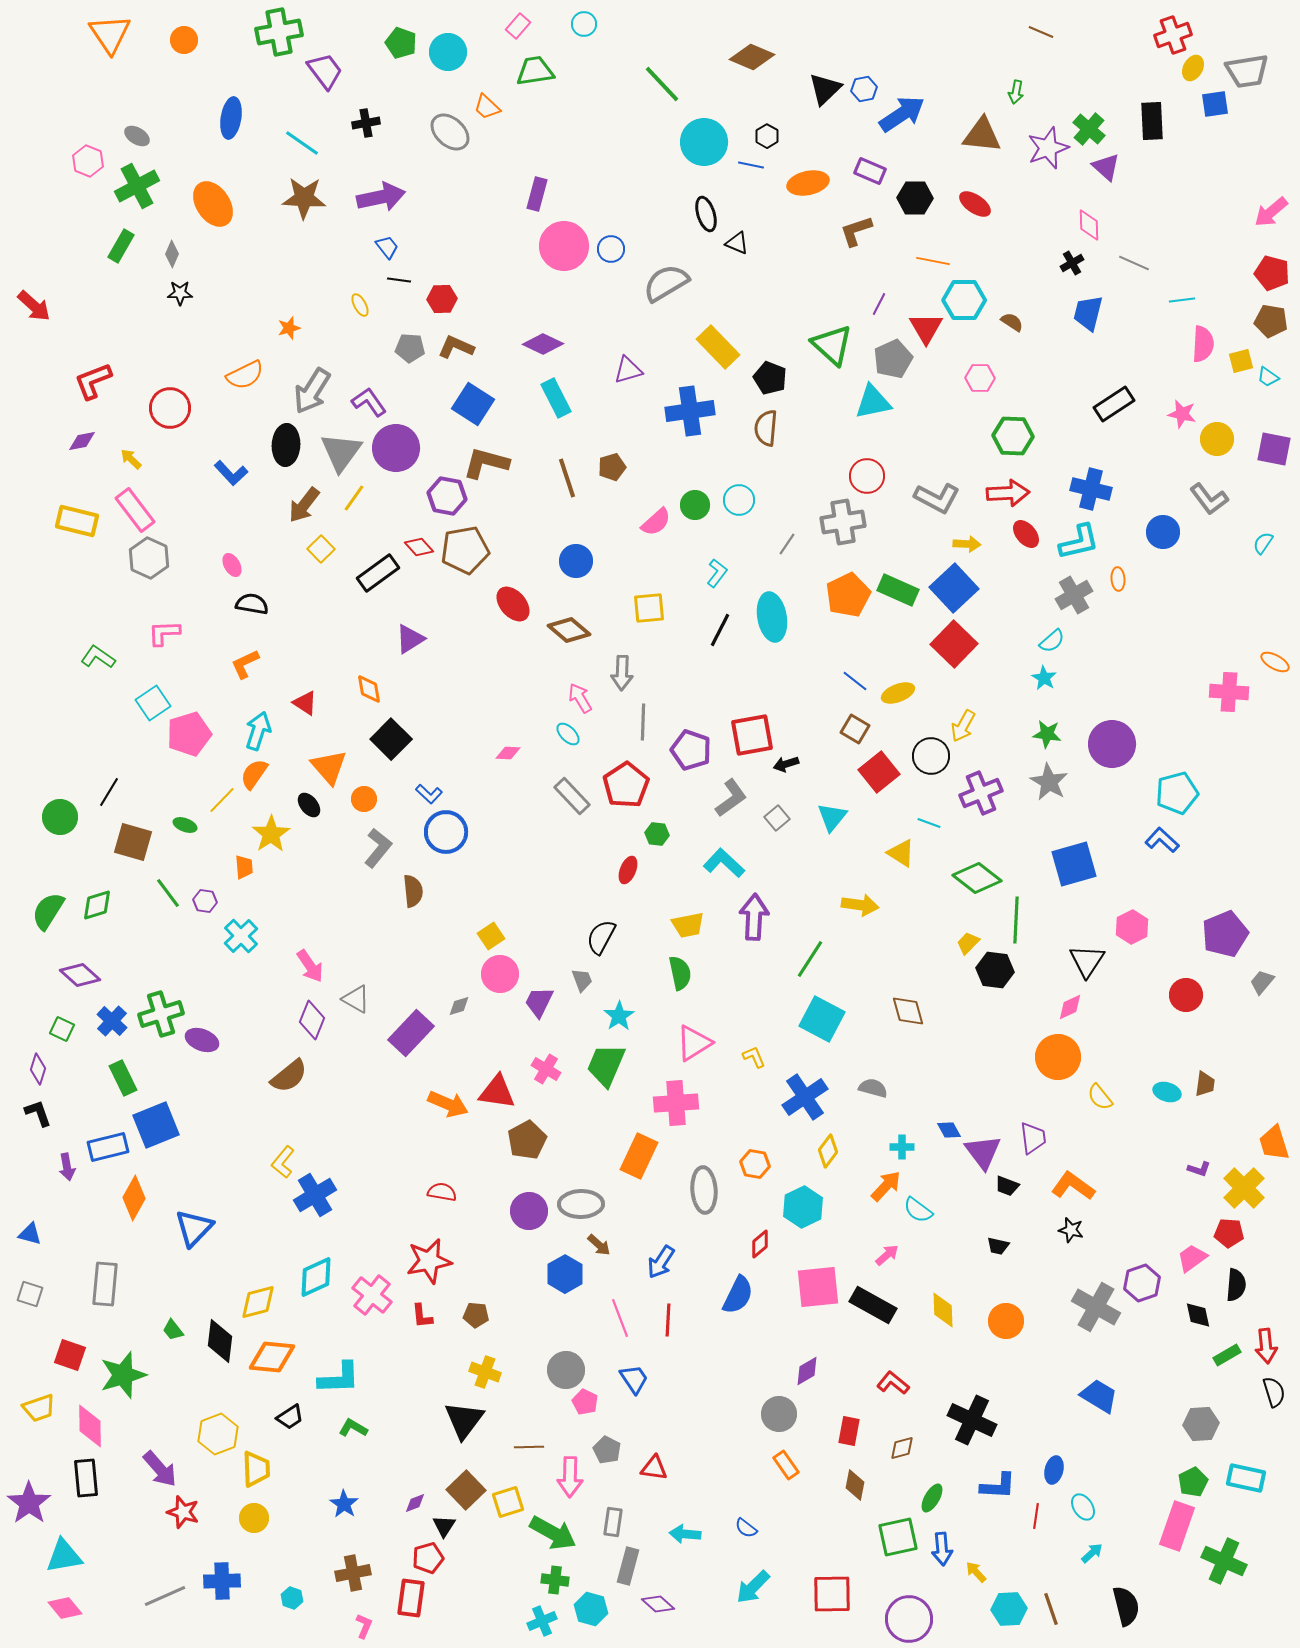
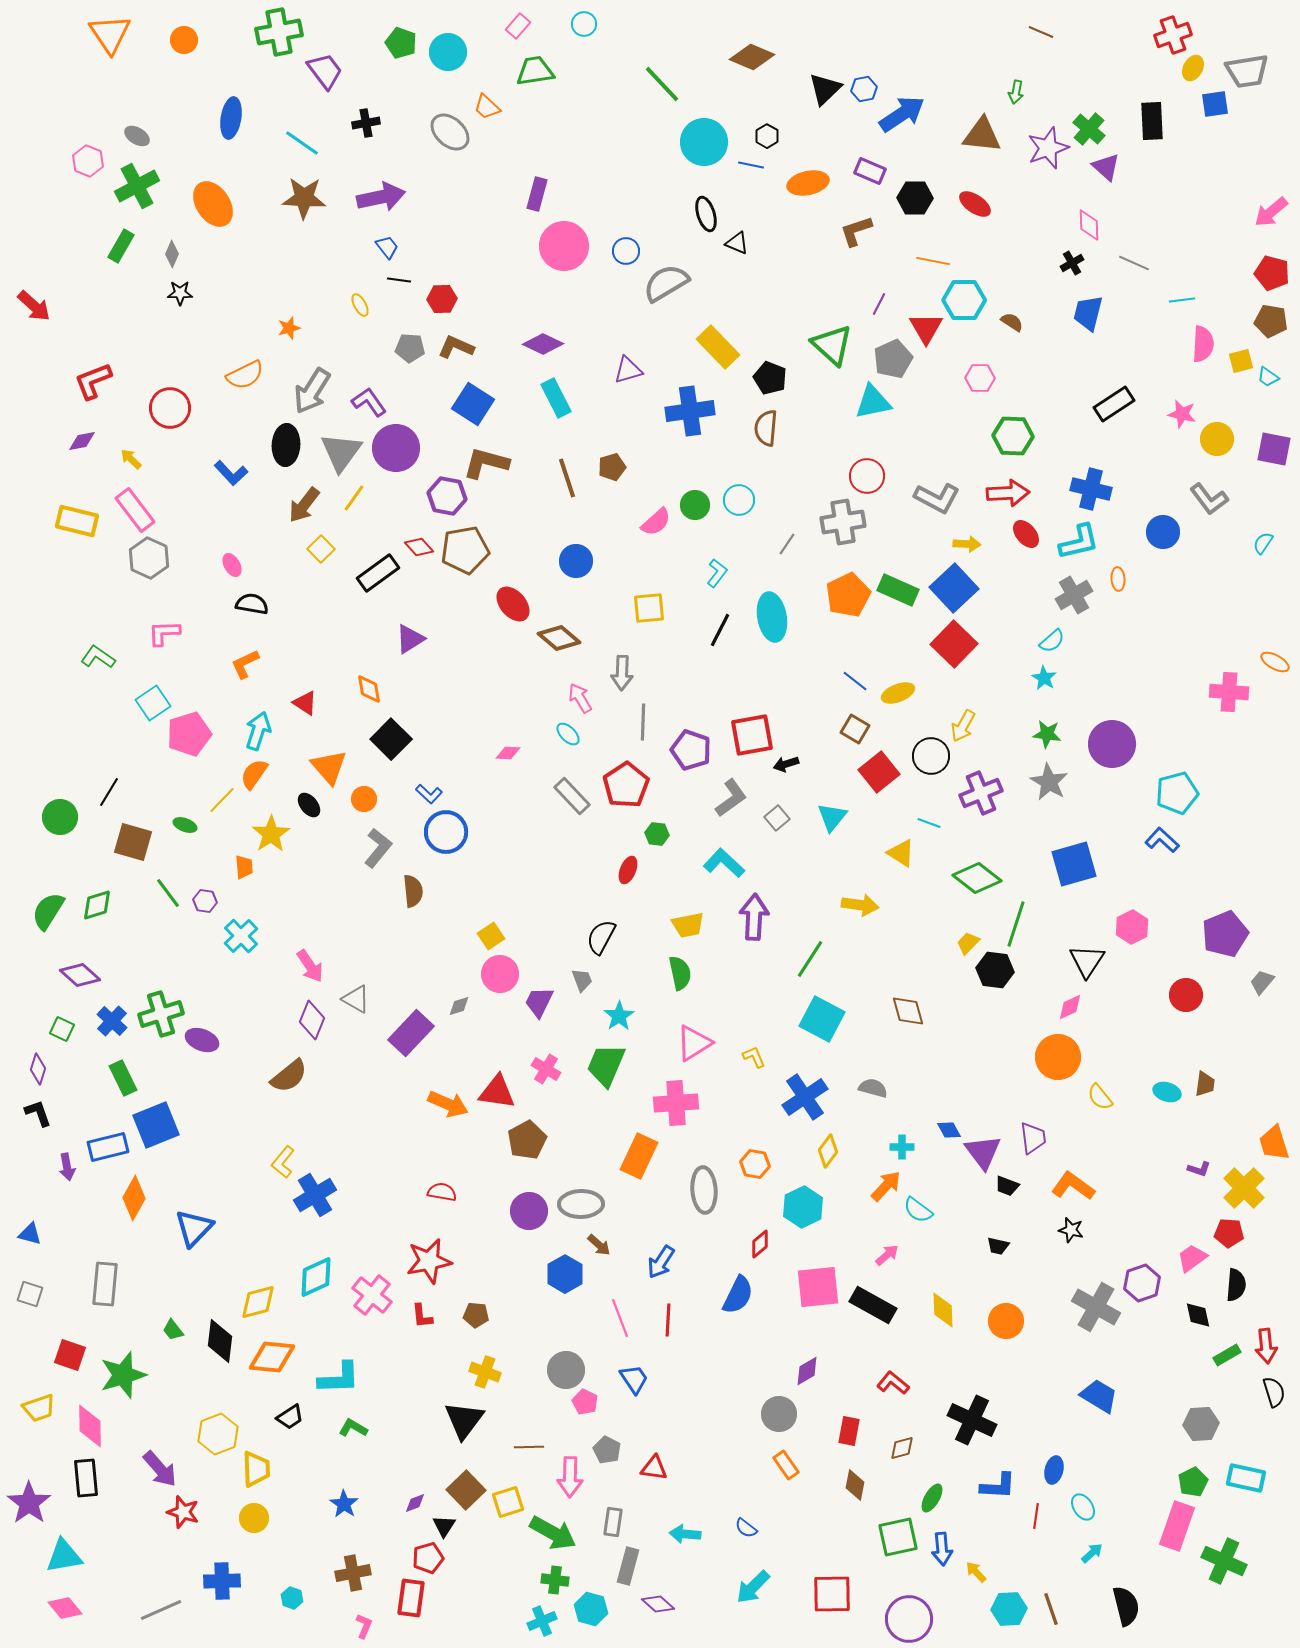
blue circle at (611, 249): moved 15 px right, 2 px down
brown diamond at (569, 630): moved 10 px left, 8 px down
green line at (1016, 920): moved 4 px down; rotated 15 degrees clockwise
gray line at (165, 1596): moved 4 px left, 14 px down
